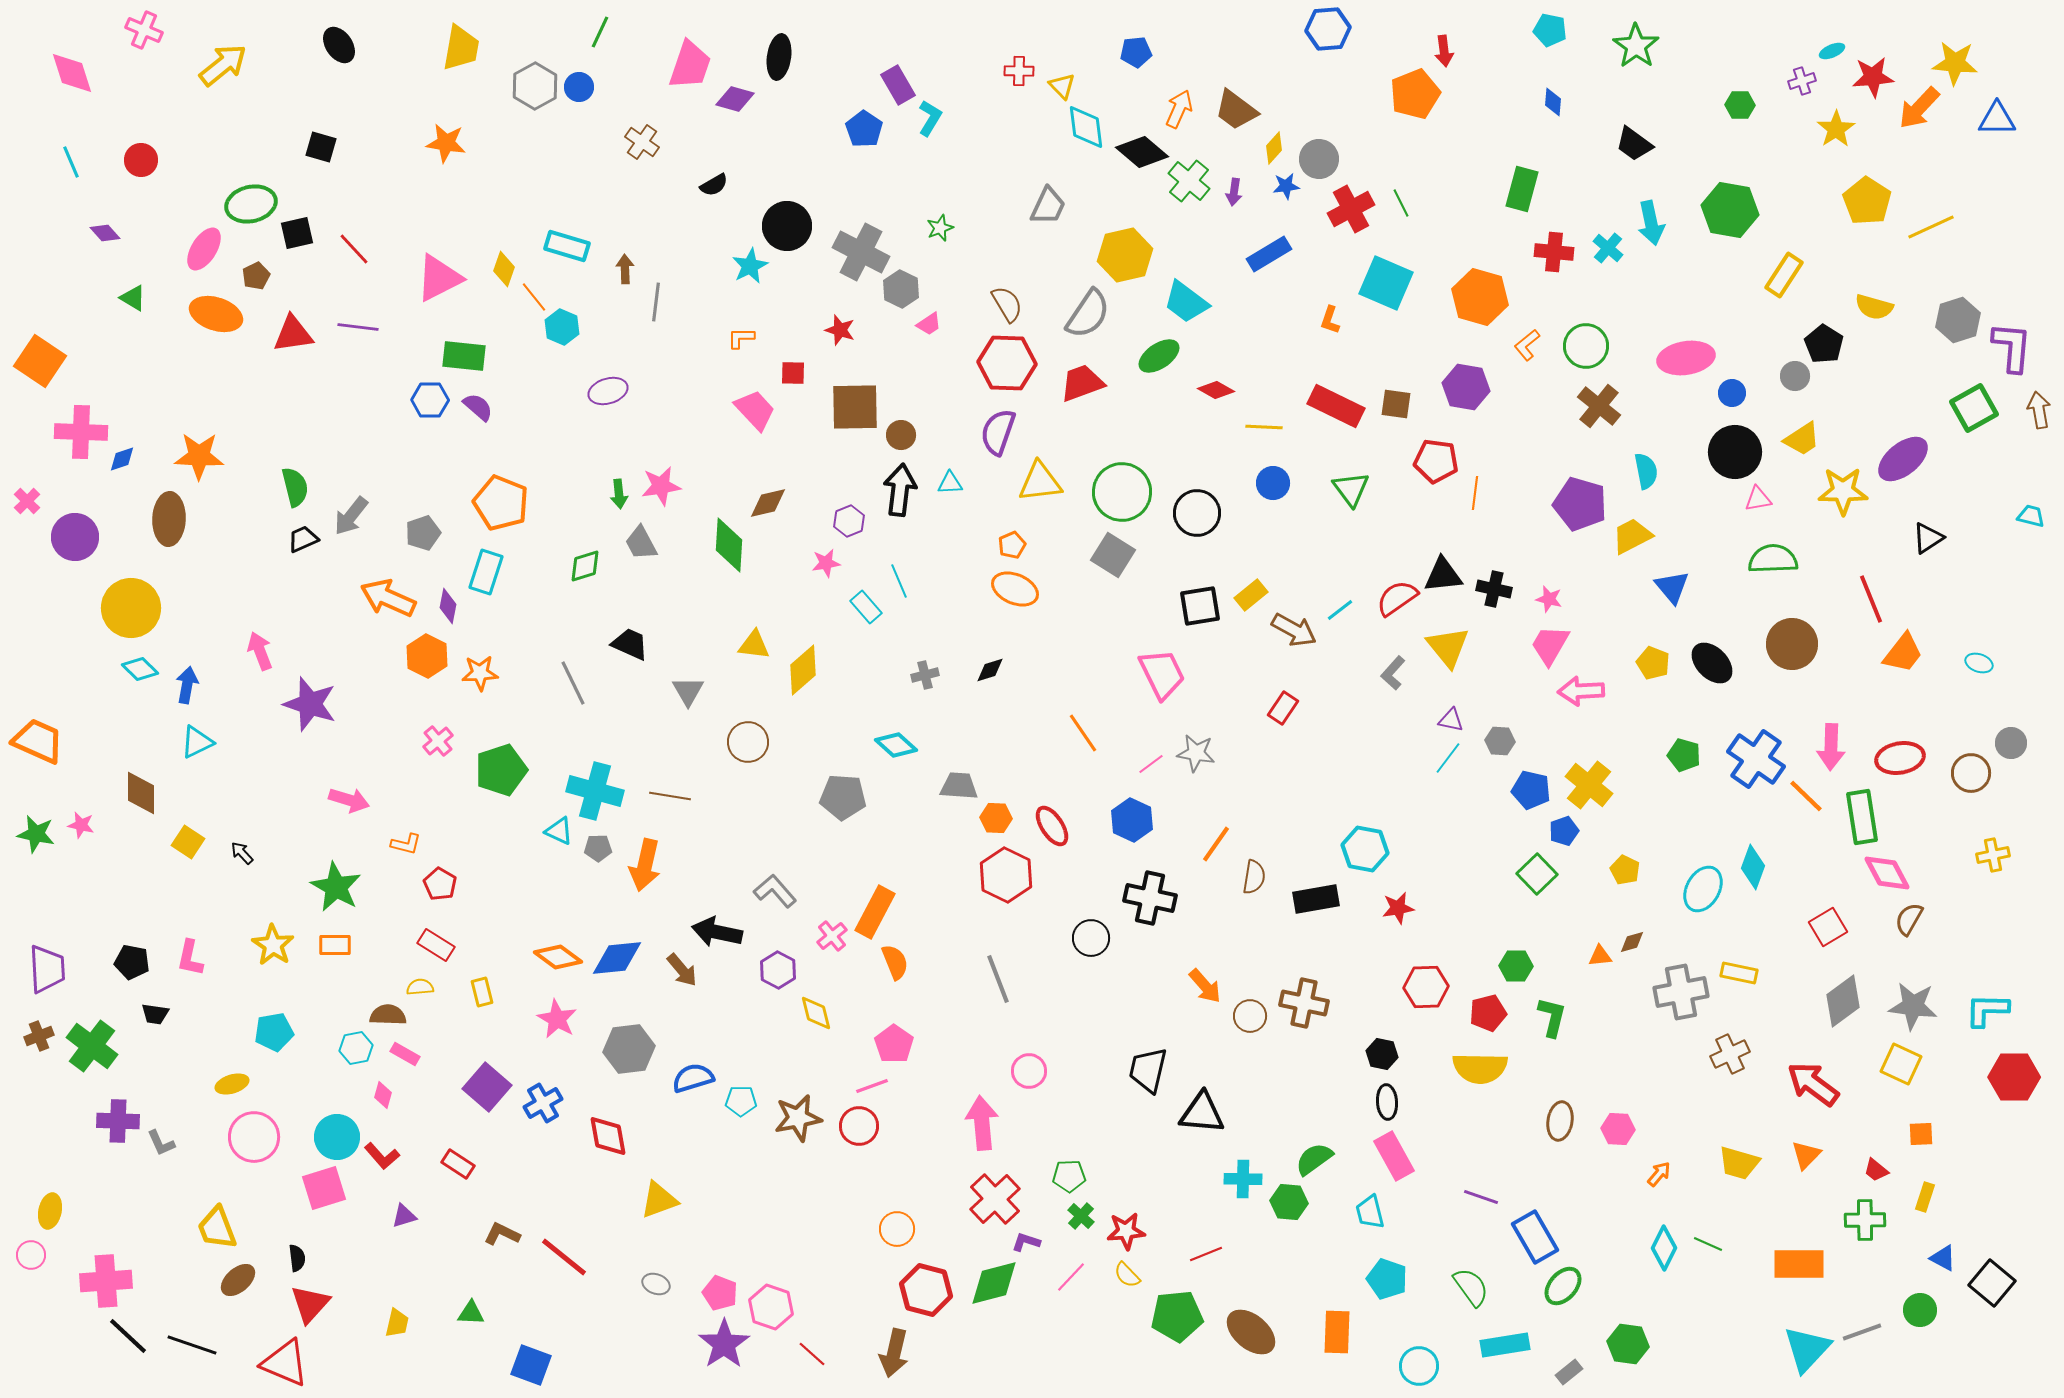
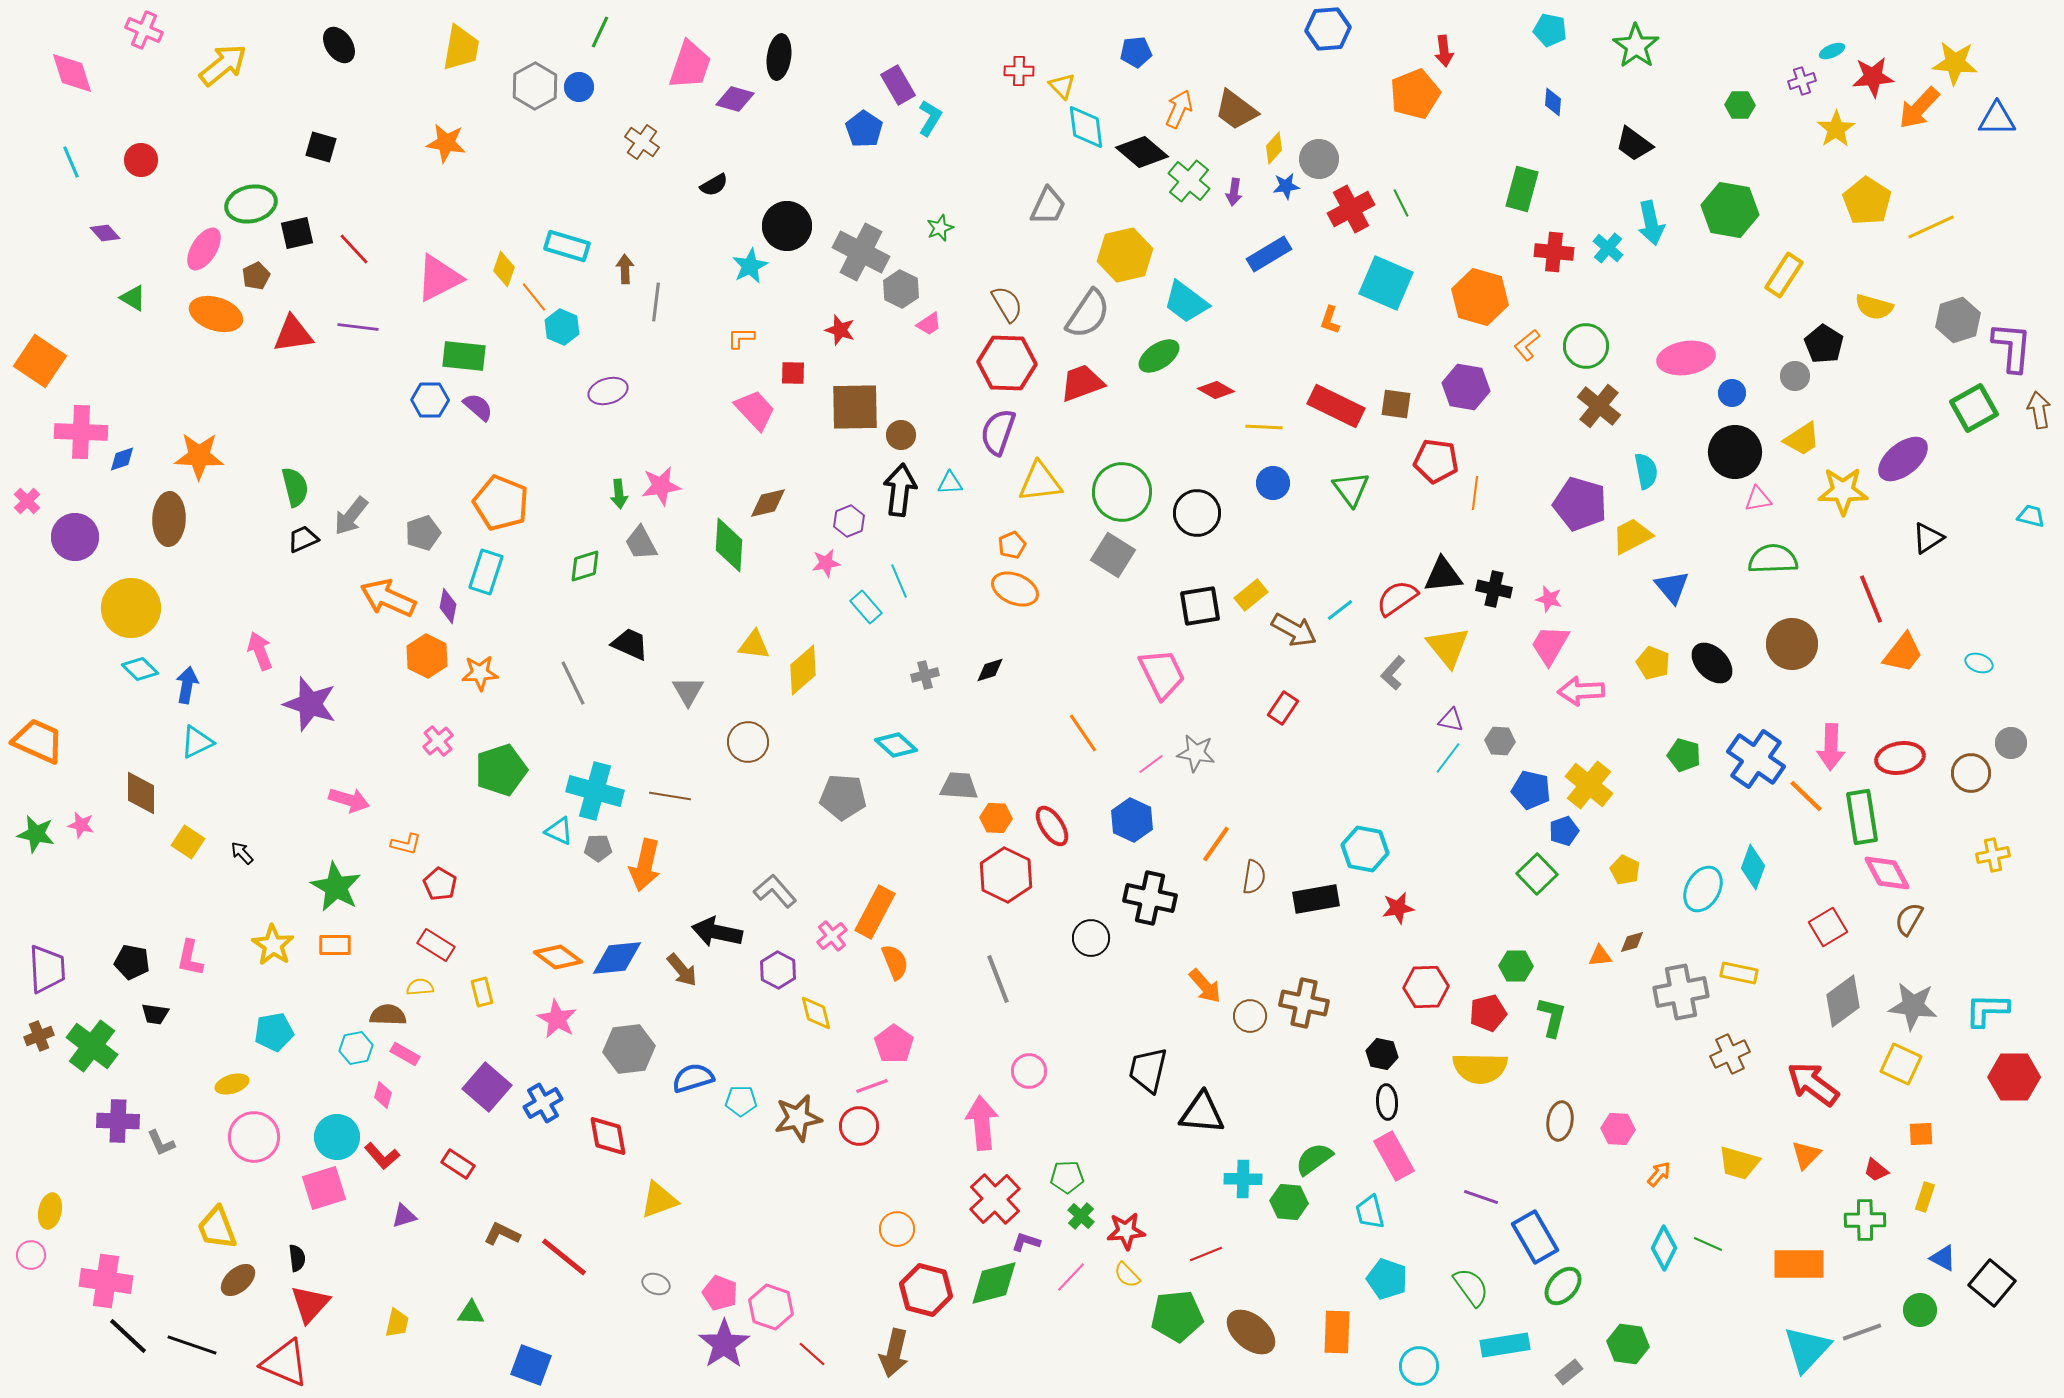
green pentagon at (1069, 1176): moved 2 px left, 1 px down
pink cross at (106, 1281): rotated 12 degrees clockwise
